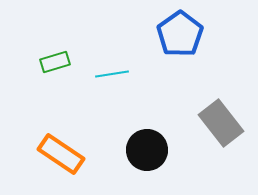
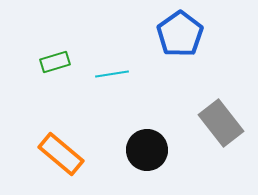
orange rectangle: rotated 6 degrees clockwise
